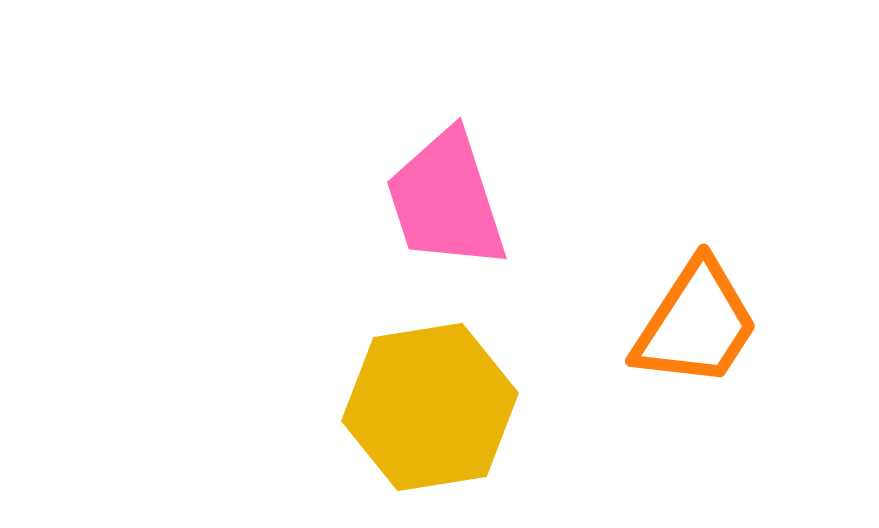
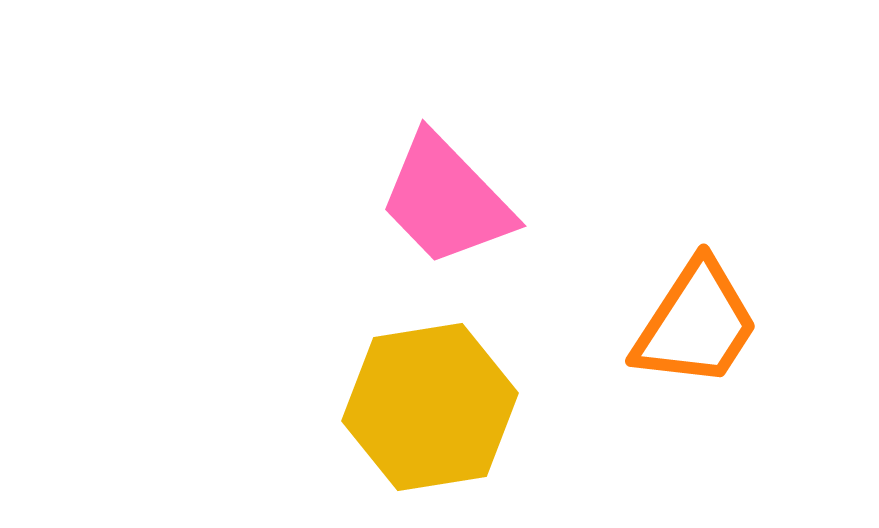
pink trapezoid: rotated 26 degrees counterclockwise
